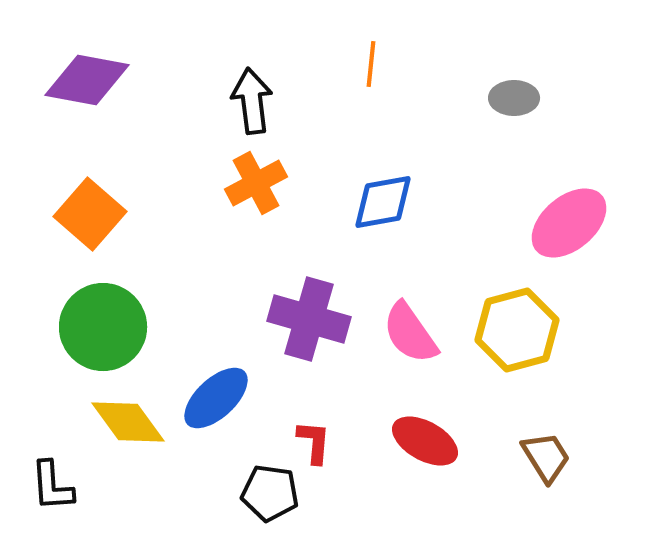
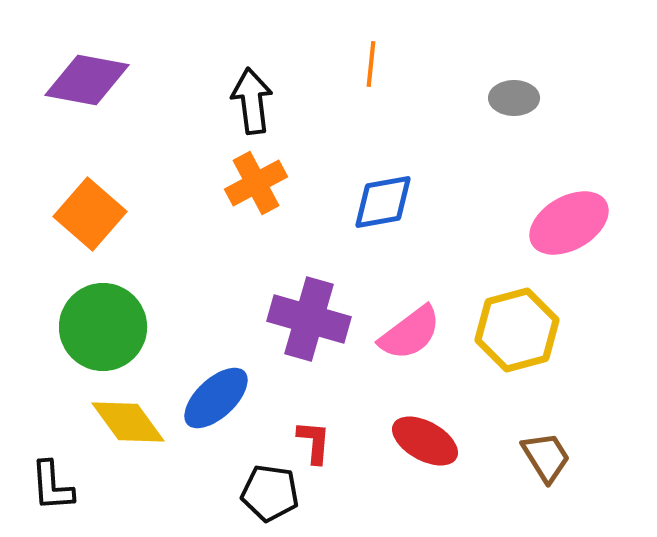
pink ellipse: rotated 10 degrees clockwise
pink semicircle: rotated 92 degrees counterclockwise
